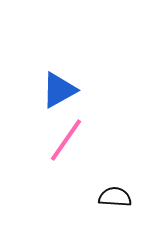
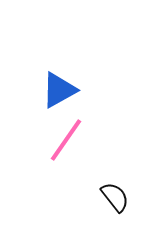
black semicircle: rotated 48 degrees clockwise
